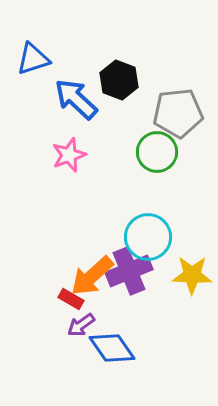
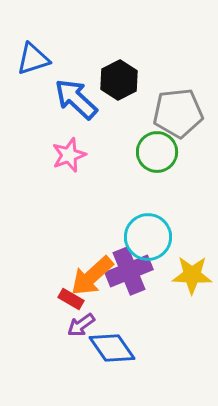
black hexagon: rotated 12 degrees clockwise
